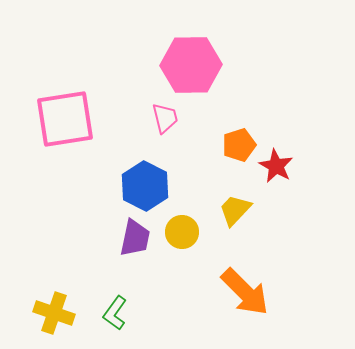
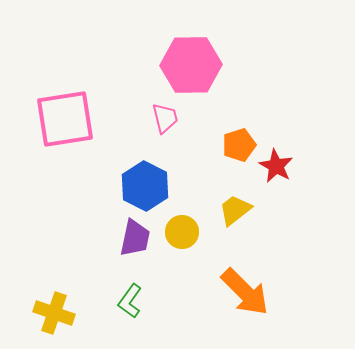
yellow trapezoid: rotated 9 degrees clockwise
green L-shape: moved 15 px right, 12 px up
